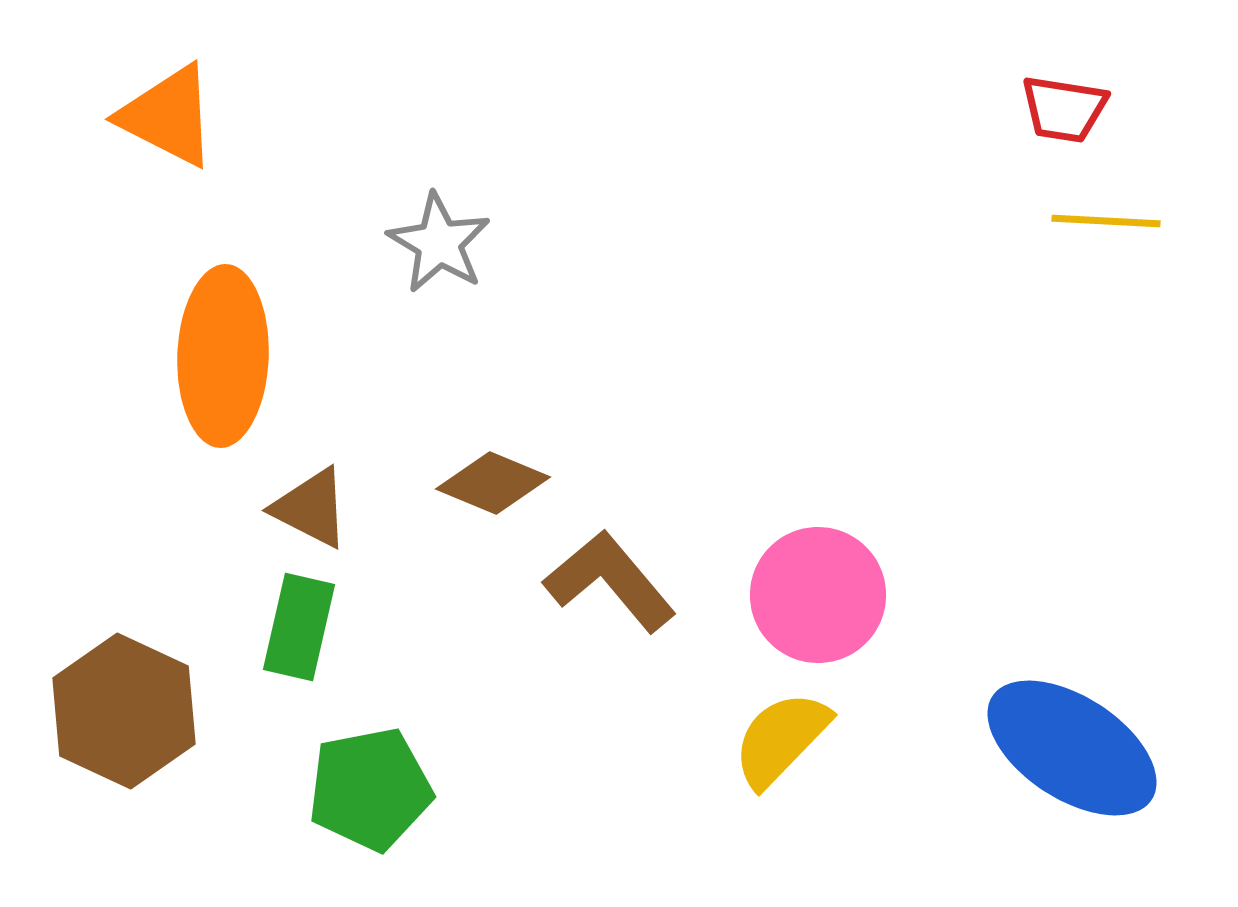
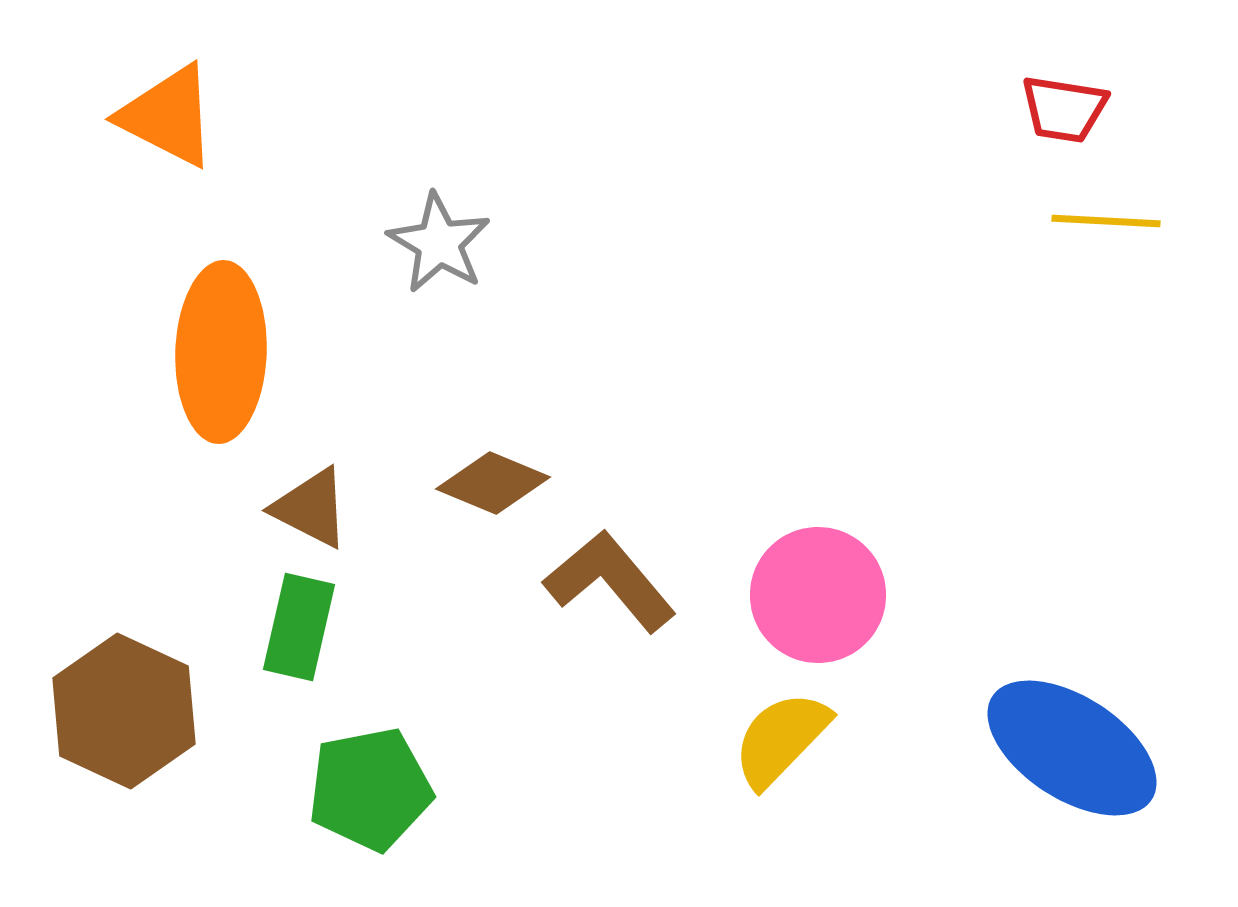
orange ellipse: moved 2 px left, 4 px up
